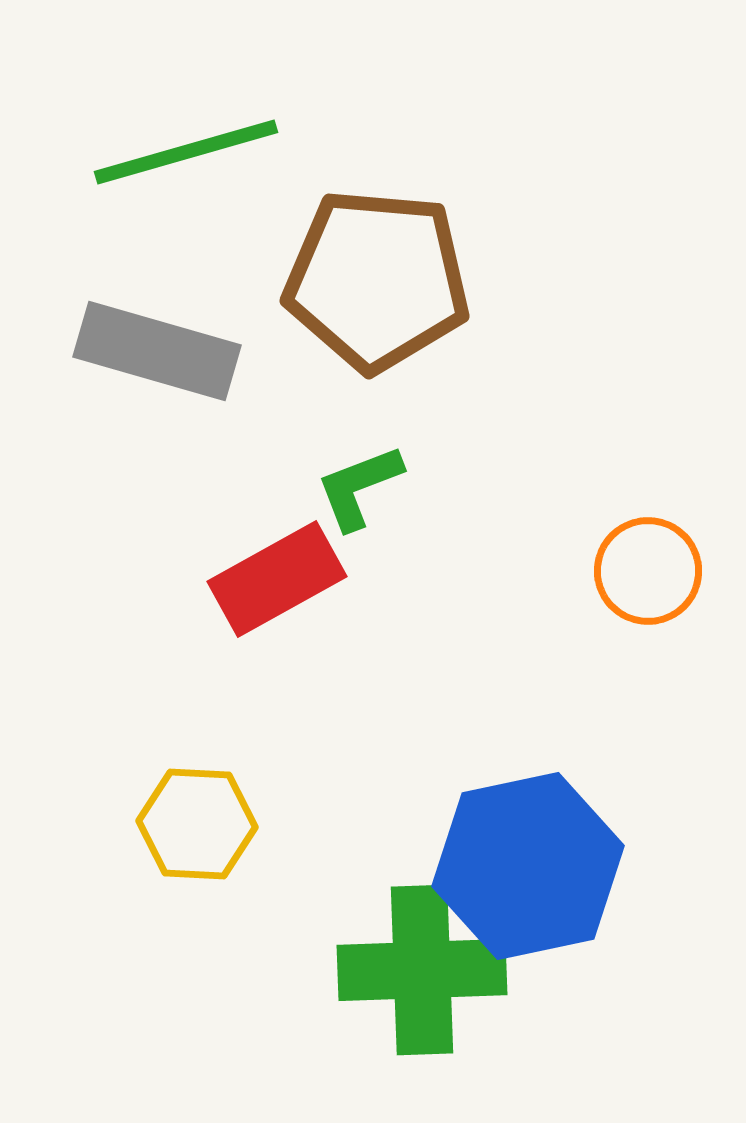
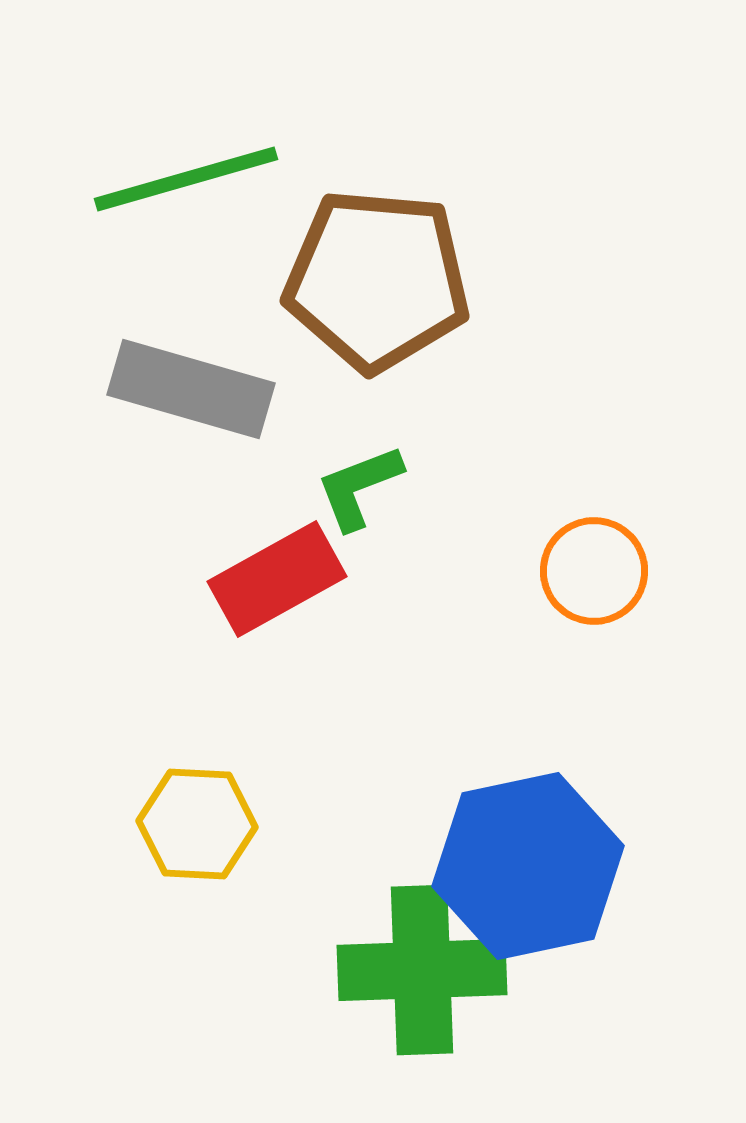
green line: moved 27 px down
gray rectangle: moved 34 px right, 38 px down
orange circle: moved 54 px left
